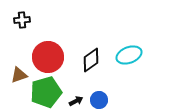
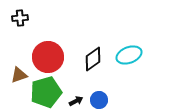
black cross: moved 2 px left, 2 px up
black diamond: moved 2 px right, 1 px up
